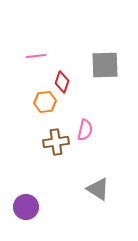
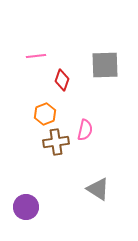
red diamond: moved 2 px up
orange hexagon: moved 12 px down; rotated 15 degrees counterclockwise
